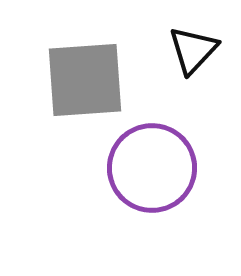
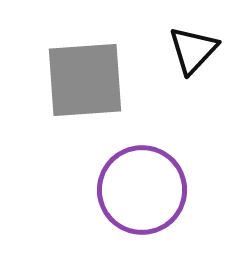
purple circle: moved 10 px left, 22 px down
